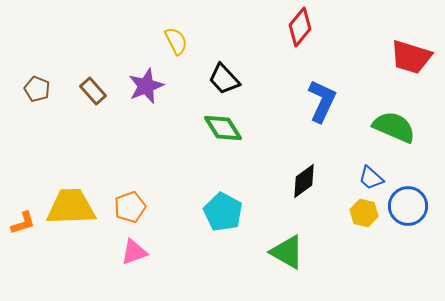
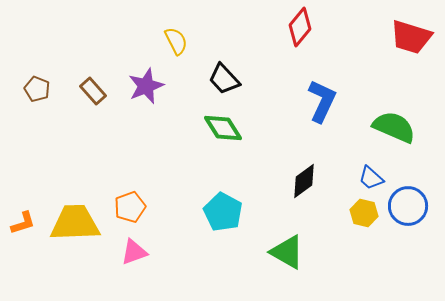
red trapezoid: moved 20 px up
yellow trapezoid: moved 4 px right, 16 px down
